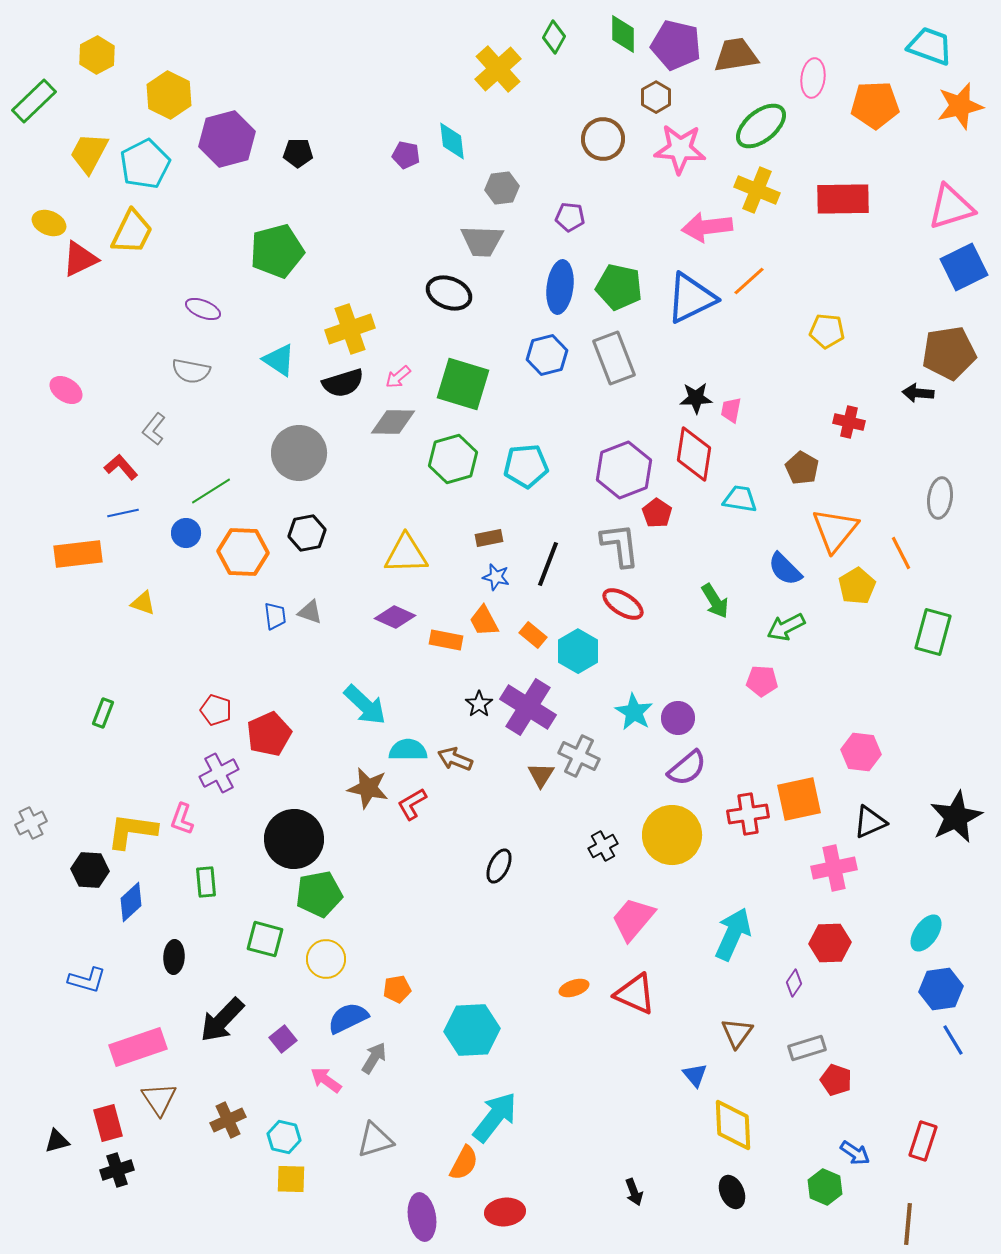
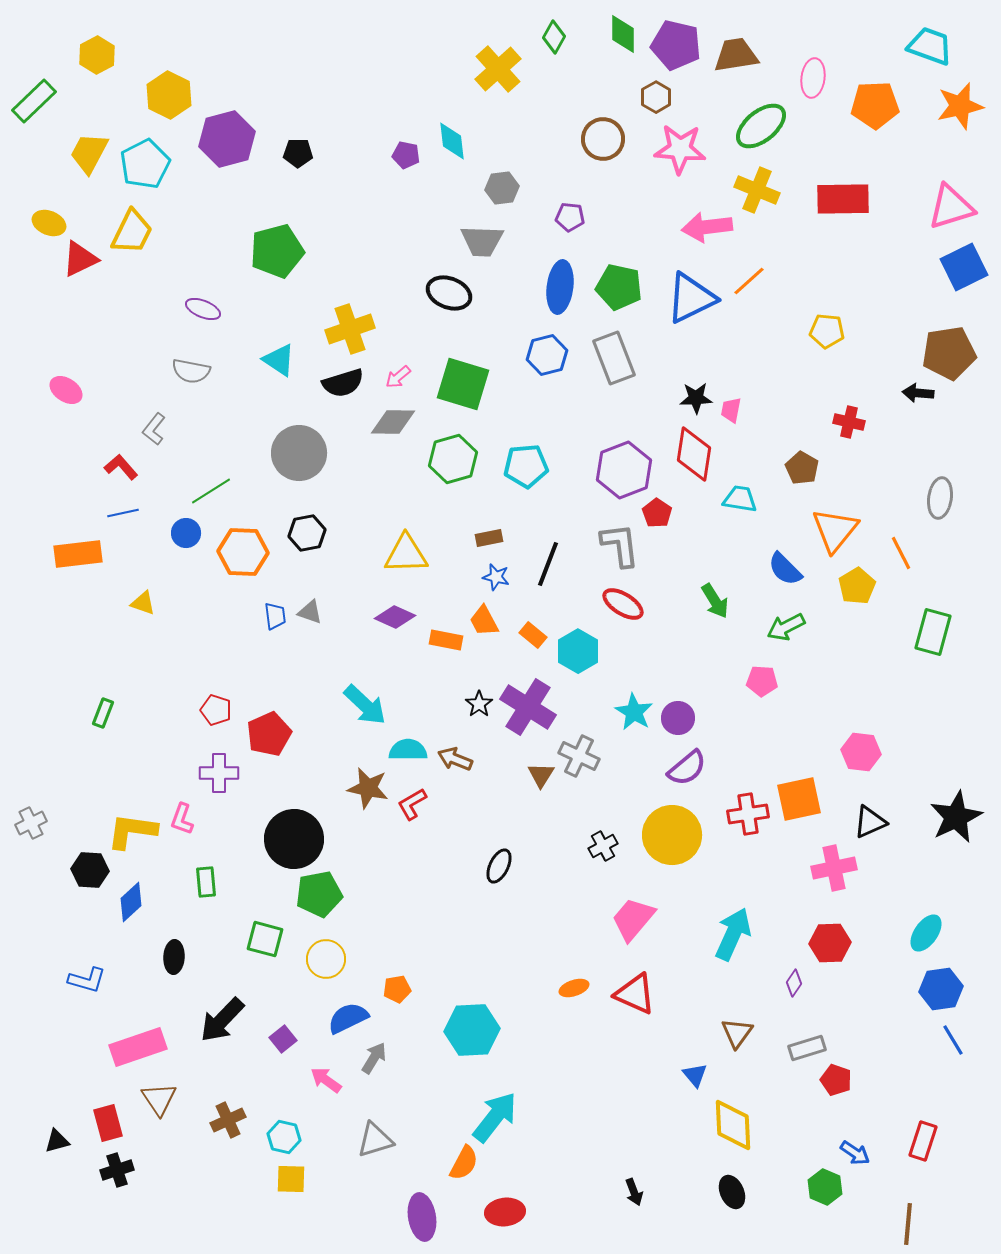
purple cross at (219, 773): rotated 27 degrees clockwise
